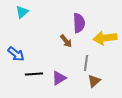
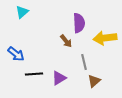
gray line: moved 2 px left, 1 px up; rotated 21 degrees counterclockwise
